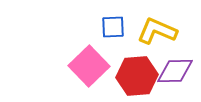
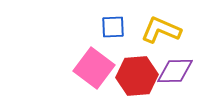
yellow L-shape: moved 4 px right, 1 px up
pink square: moved 5 px right, 2 px down; rotated 9 degrees counterclockwise
